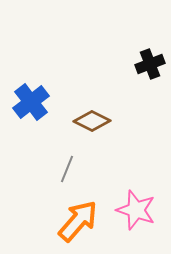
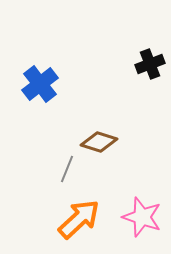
blue cross: moved 9 px right, 18 px up
brown diamond: moved 7 px right, 21 px down; rotated 9 degrees counterclockwise
pink star: moved 6 px right, 7 px down
orange arrow: moved 1 px right, 2 px up; rotated 6 degrees clockwise
